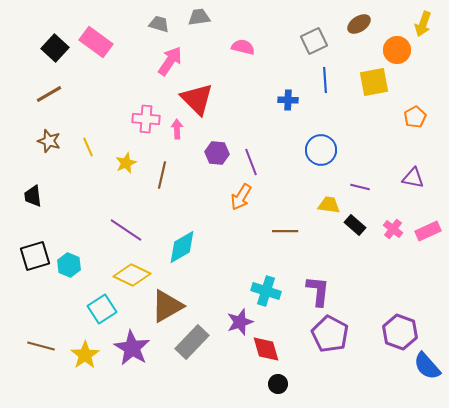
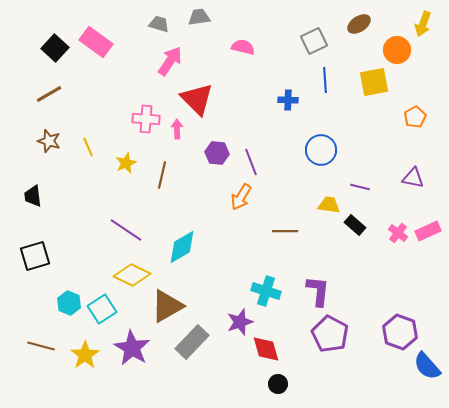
pink cross at (393, 229): moved 5 px right, 4 px down
cyan hexagon at (69, 265): moved 38 px down
